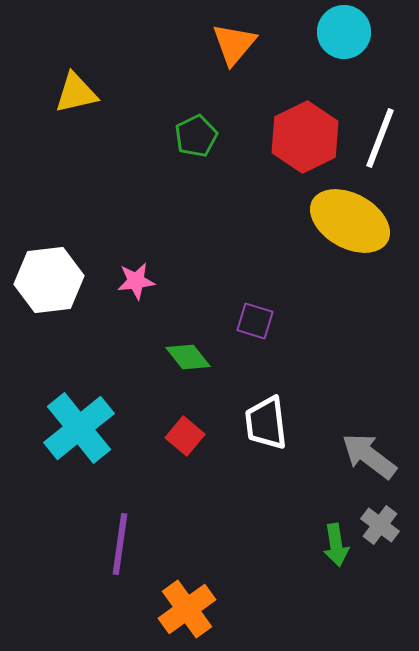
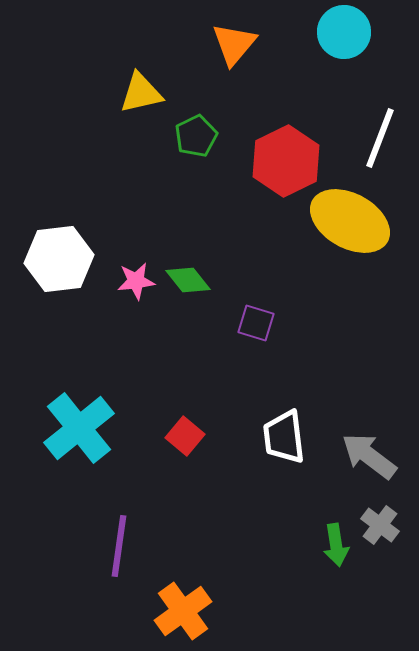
yellow triangle: moved 65 px right
red hexagon: moved 19 px left, 24 px down
white hexagon: moved 10 px right, 21 px up
purple square: moved 1 px right, 2 px down
green diamond: moved 77 px up
white trapezoid: moved 18 px right, 14 px down
purple line: moved 1 px left, 2 px down
orange cross: moved 4 px left, 2 px down
